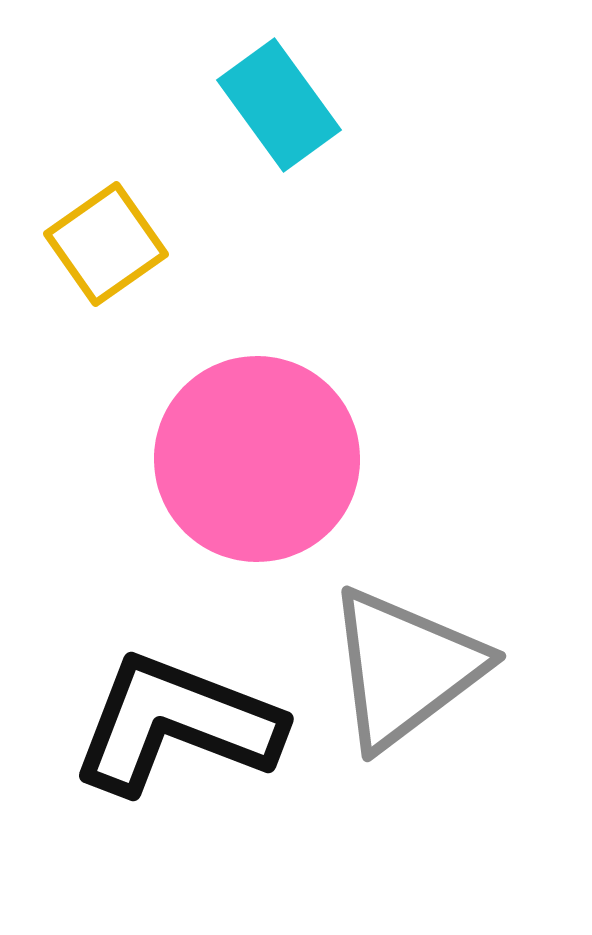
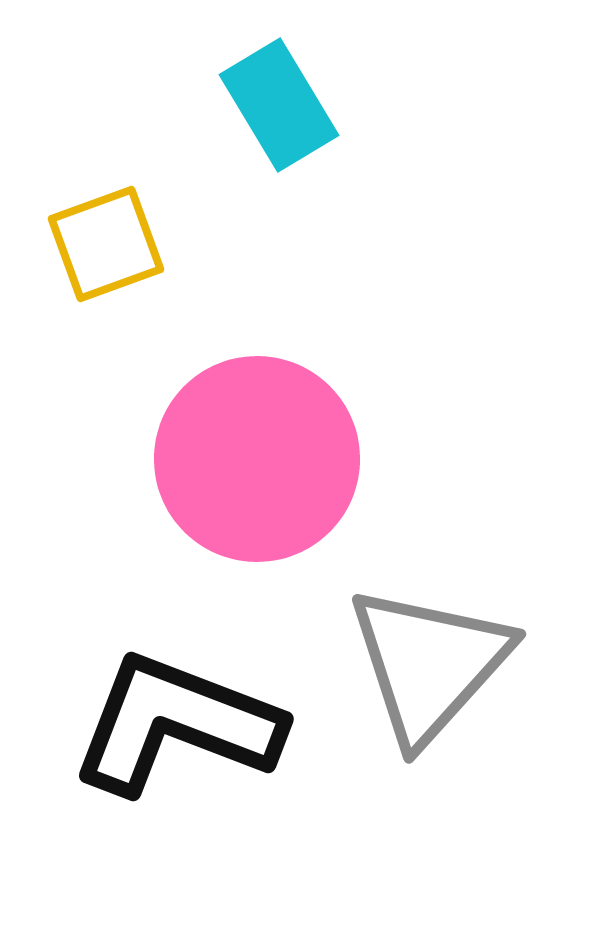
cyan rectangle: rotated 5 degrees clockwise
yellow square: rotated 15 degrees clockwise
gray triangle: moved 24 px right, 4 px up; rotated 11 degrees counterclockwise
